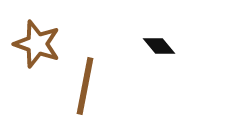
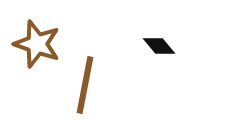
brown line: moved 1 px up
